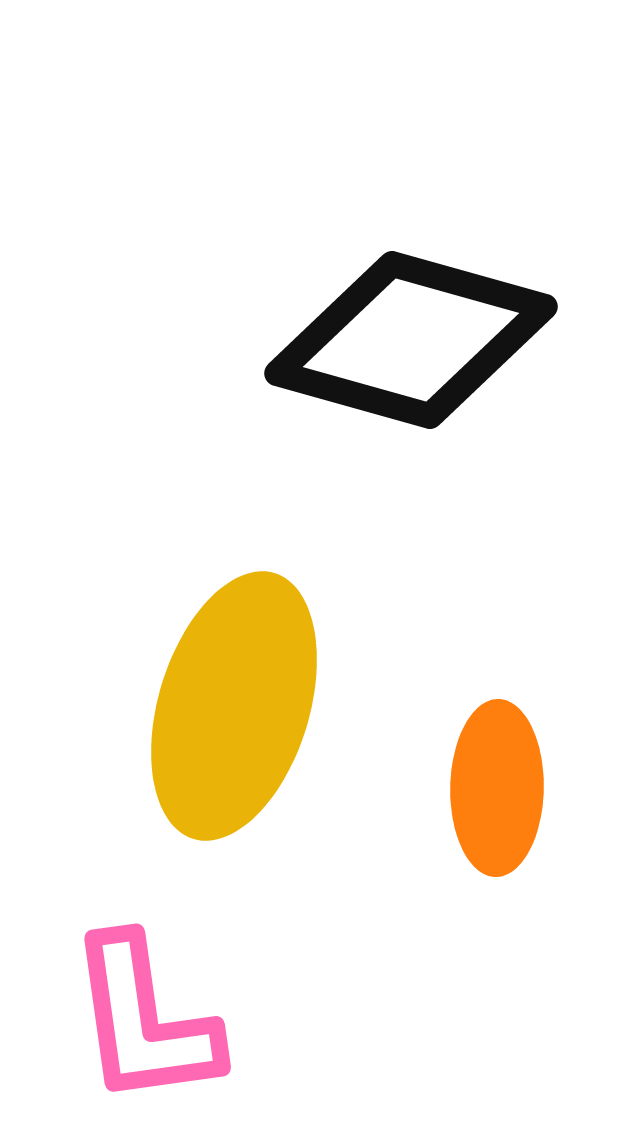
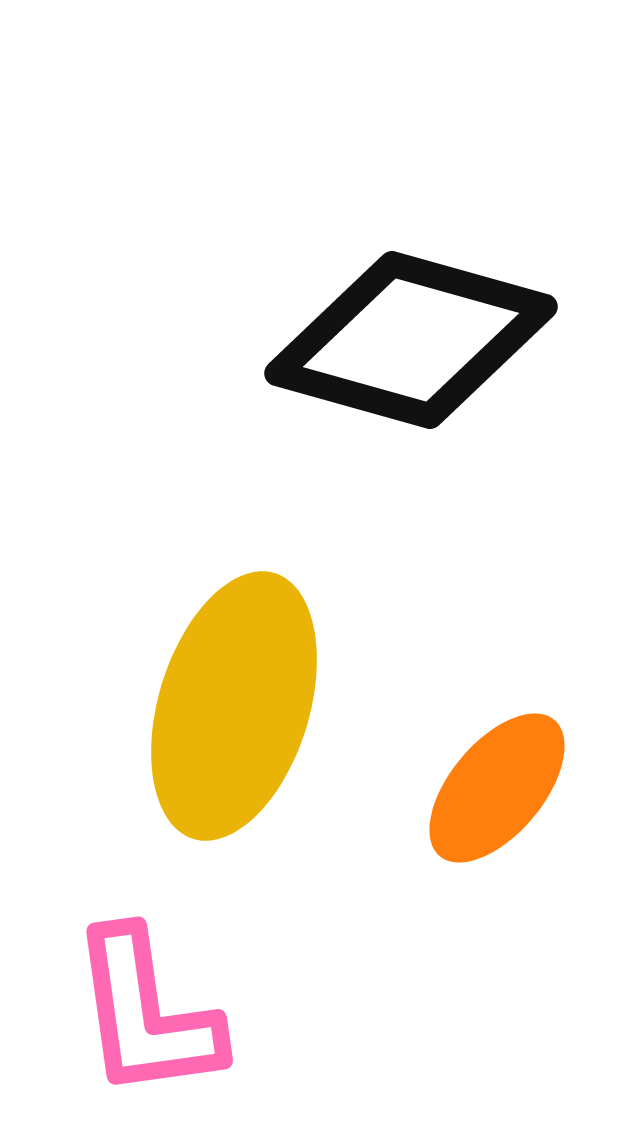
orange ellipse: rotated 39 degrees clockwise
pink L-shape: moved 2 px right, 7 px up
